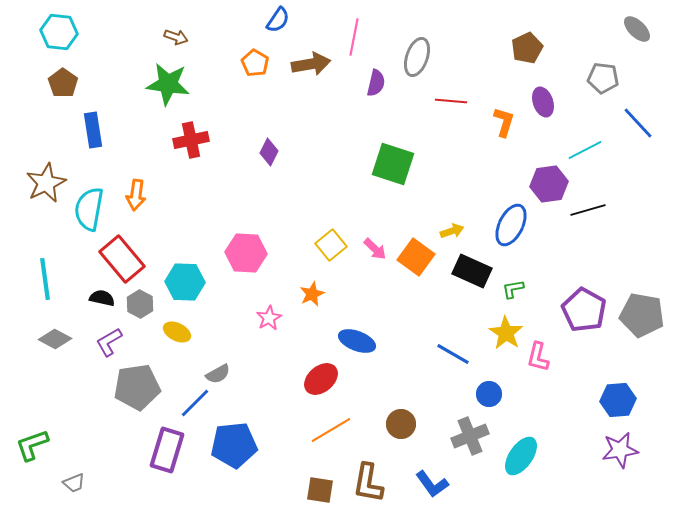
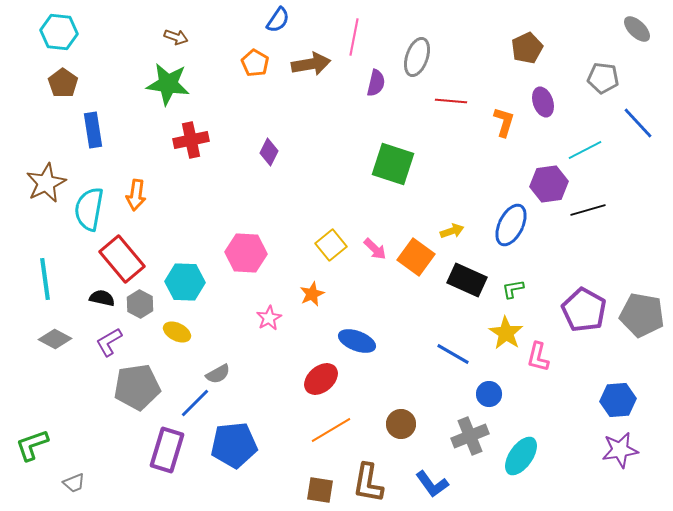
black rectangle at (472, 271): moved 5 px left, 9 px down
